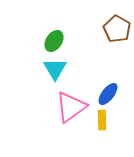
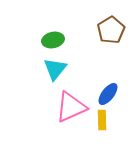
brown pentagon: moved 6 px left, 1 px down; rotated 12 degrees clockwise
green ellipse: moved 1 px left, 1 px up; rotated 45 degrees clockwise
cyan triangle: rotated 10 degrees clockwise
pink triangle: rotated 12 degrees clockwise
